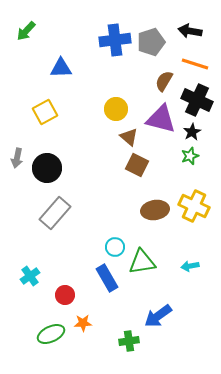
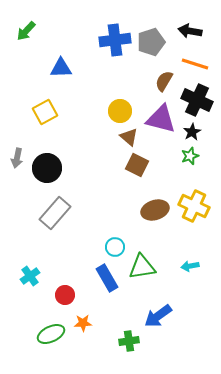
yellow circle: moved 4 px right, 2 px down
brown ellipse: rotated 8 degrees counterclockwise
green triangle: moved 5 px down
